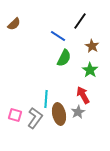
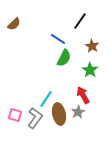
blue line: moved 3 px down
cyan line: rotated 30 degrees clockwise
